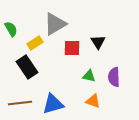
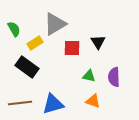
green semicircle: moved 3 px right
black rectangle: rotated 20 degrees counterclockwise
